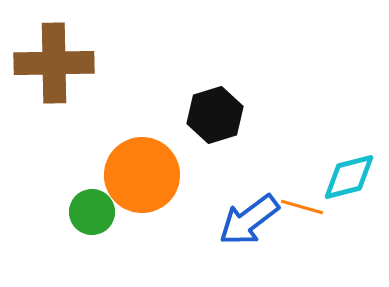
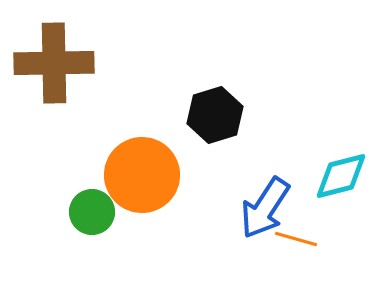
cyan diamond: moved 8 px left, 1 px up
orange line: moved 6 px left, 32 px down
blue arrow: moved 16 px right, 12 px up; rotated 20 degrees counterclockwise
